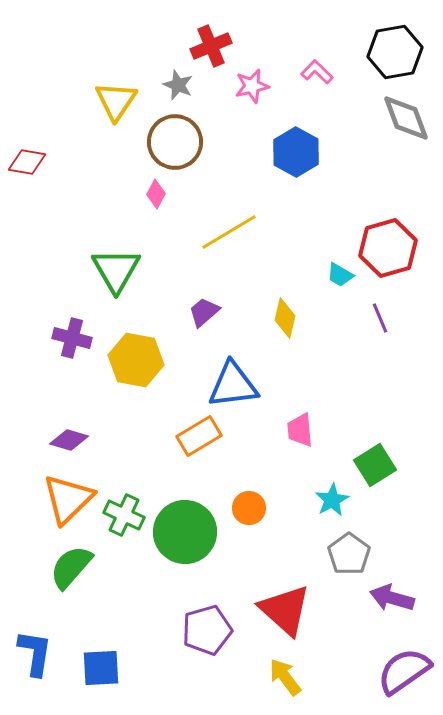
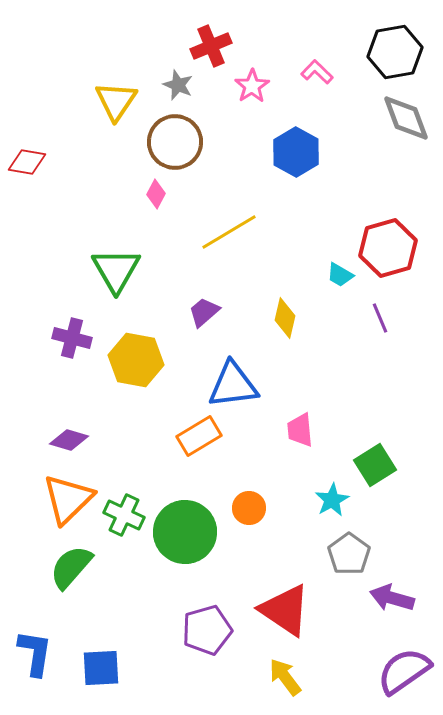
pink star: rotated 20 degrees counterclockwise
red triangle: rotated 8 degrees counterclockwise
